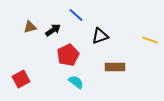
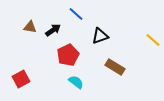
blue line: moved 1 px up
brown triangle: rotated 24 degrees clockwise
yellow line: moved 3 px right; rotated 21 degrees clockwise
brown rectangle: rotated 30 degrees clockwise
